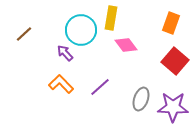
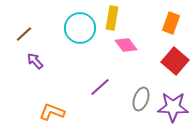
yellow rectangle: moved 1 px right
cyan circle: moved 1 px left, 2 px up
purple arrow: moved 30 px left, 8 px down
orange L-shape: moved 9 px left, 28 px down; rotated 25 degrees counterclockwise
